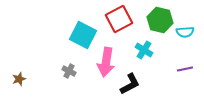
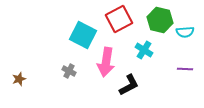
purple line: rotated 14 degrees clockwise
black L-shape: moved 1 px left, 1 px down
